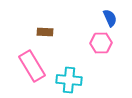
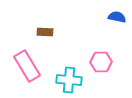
blue semicircle: moved 7 px right, 1 px up; rotated 54 degrees counterclockwise
pink hexagon: moved 19 px down
pink rectangle: moved 5 px left
